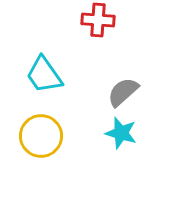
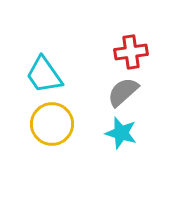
red cross: moved 33 px right, 32 px down; rotated 12 degrees counterclockwise
yellow circle: moved 11 px right, 12 px up
